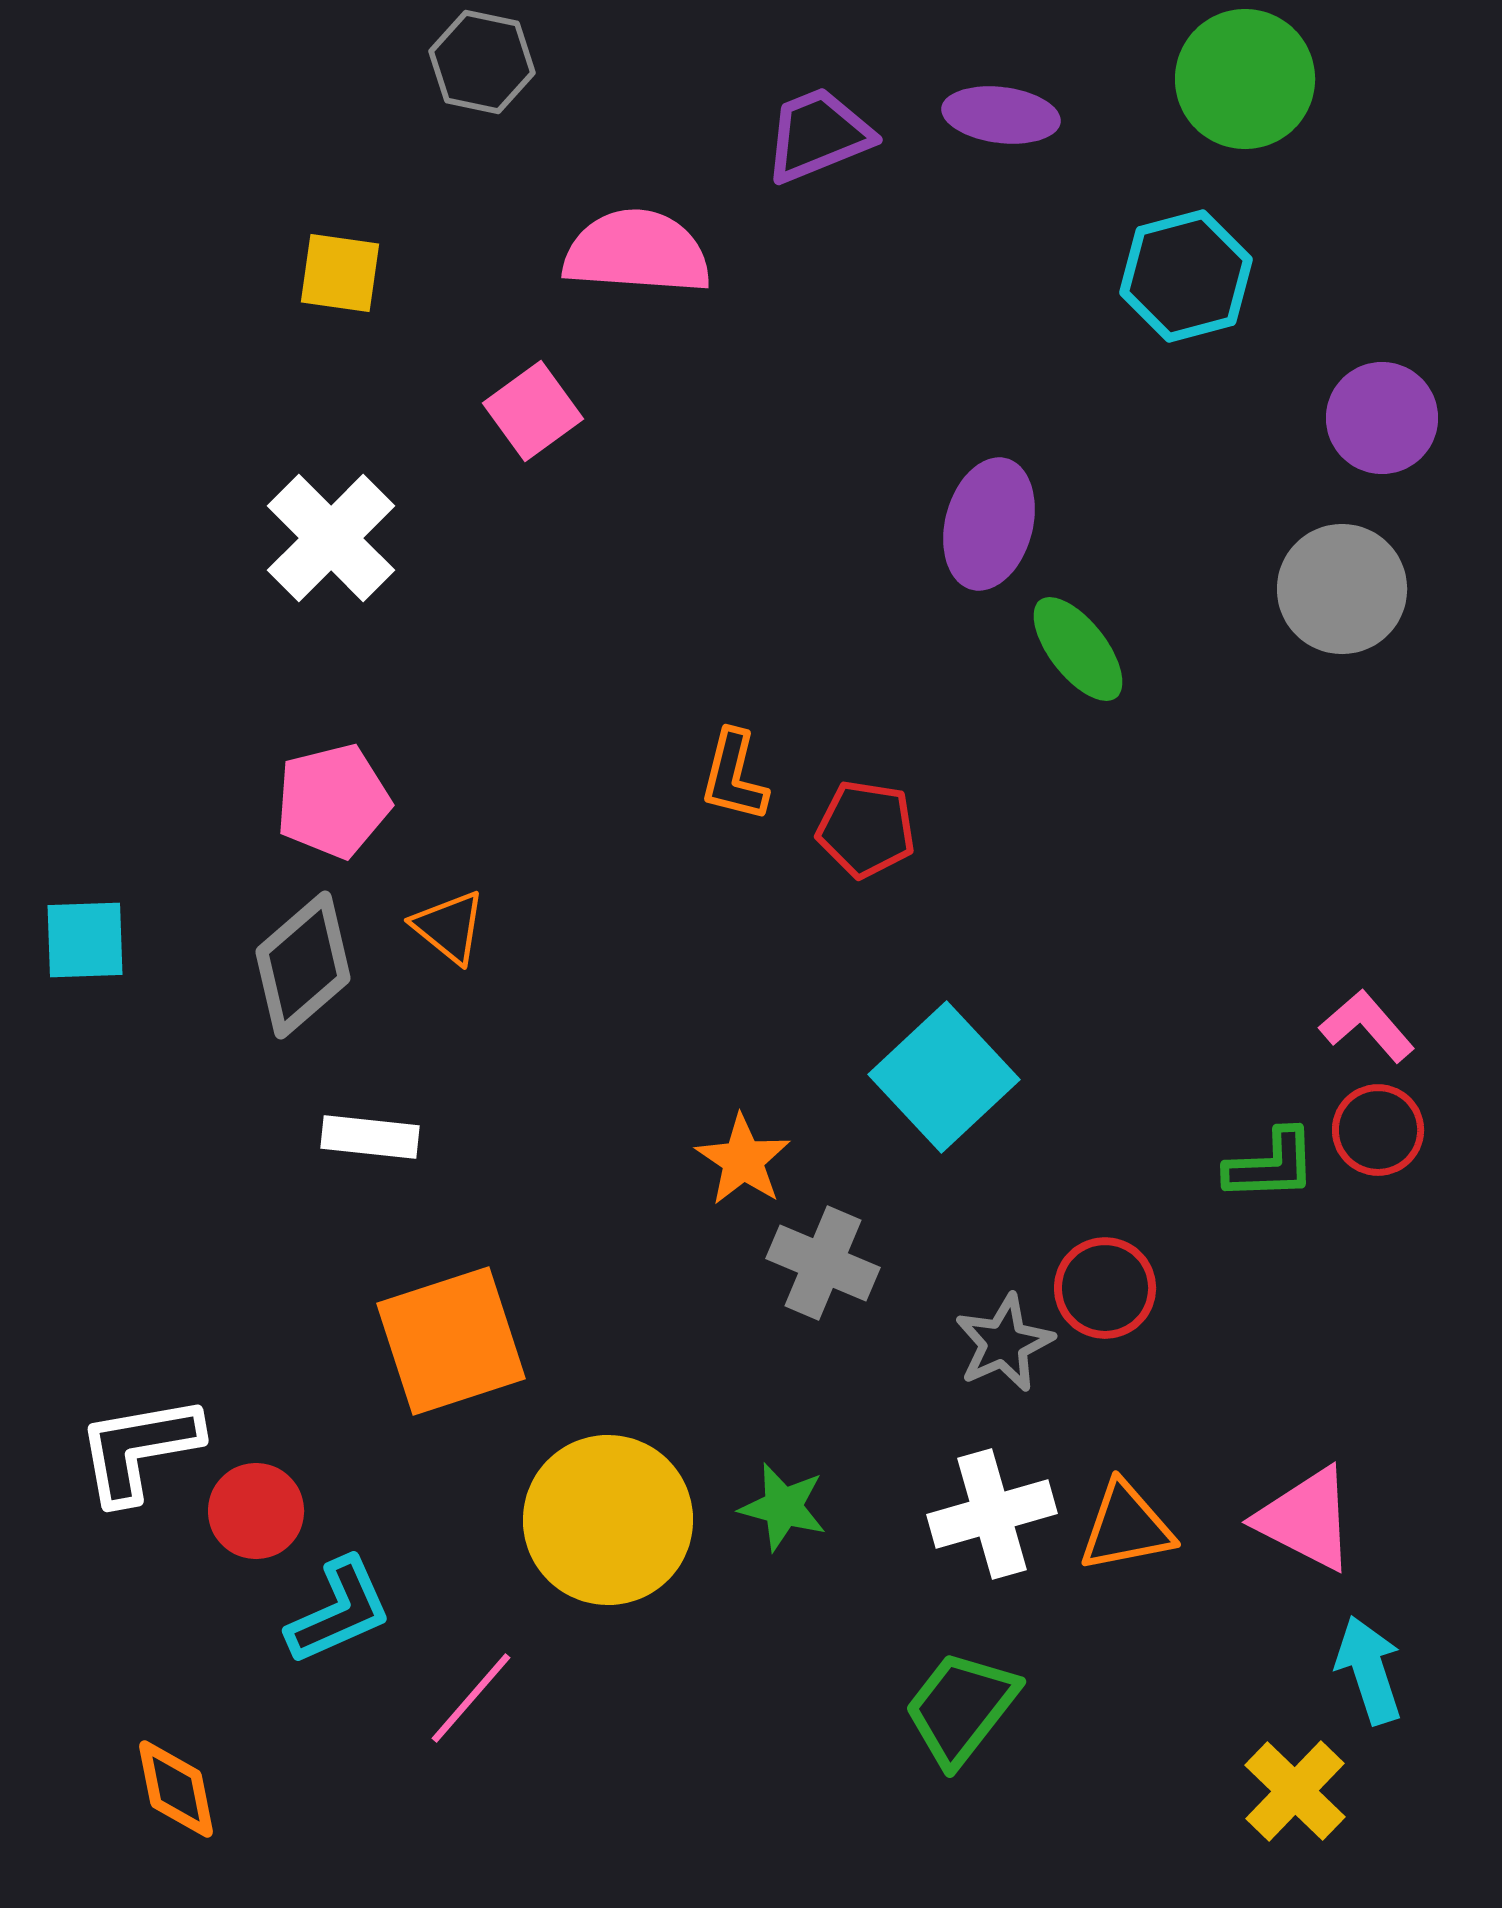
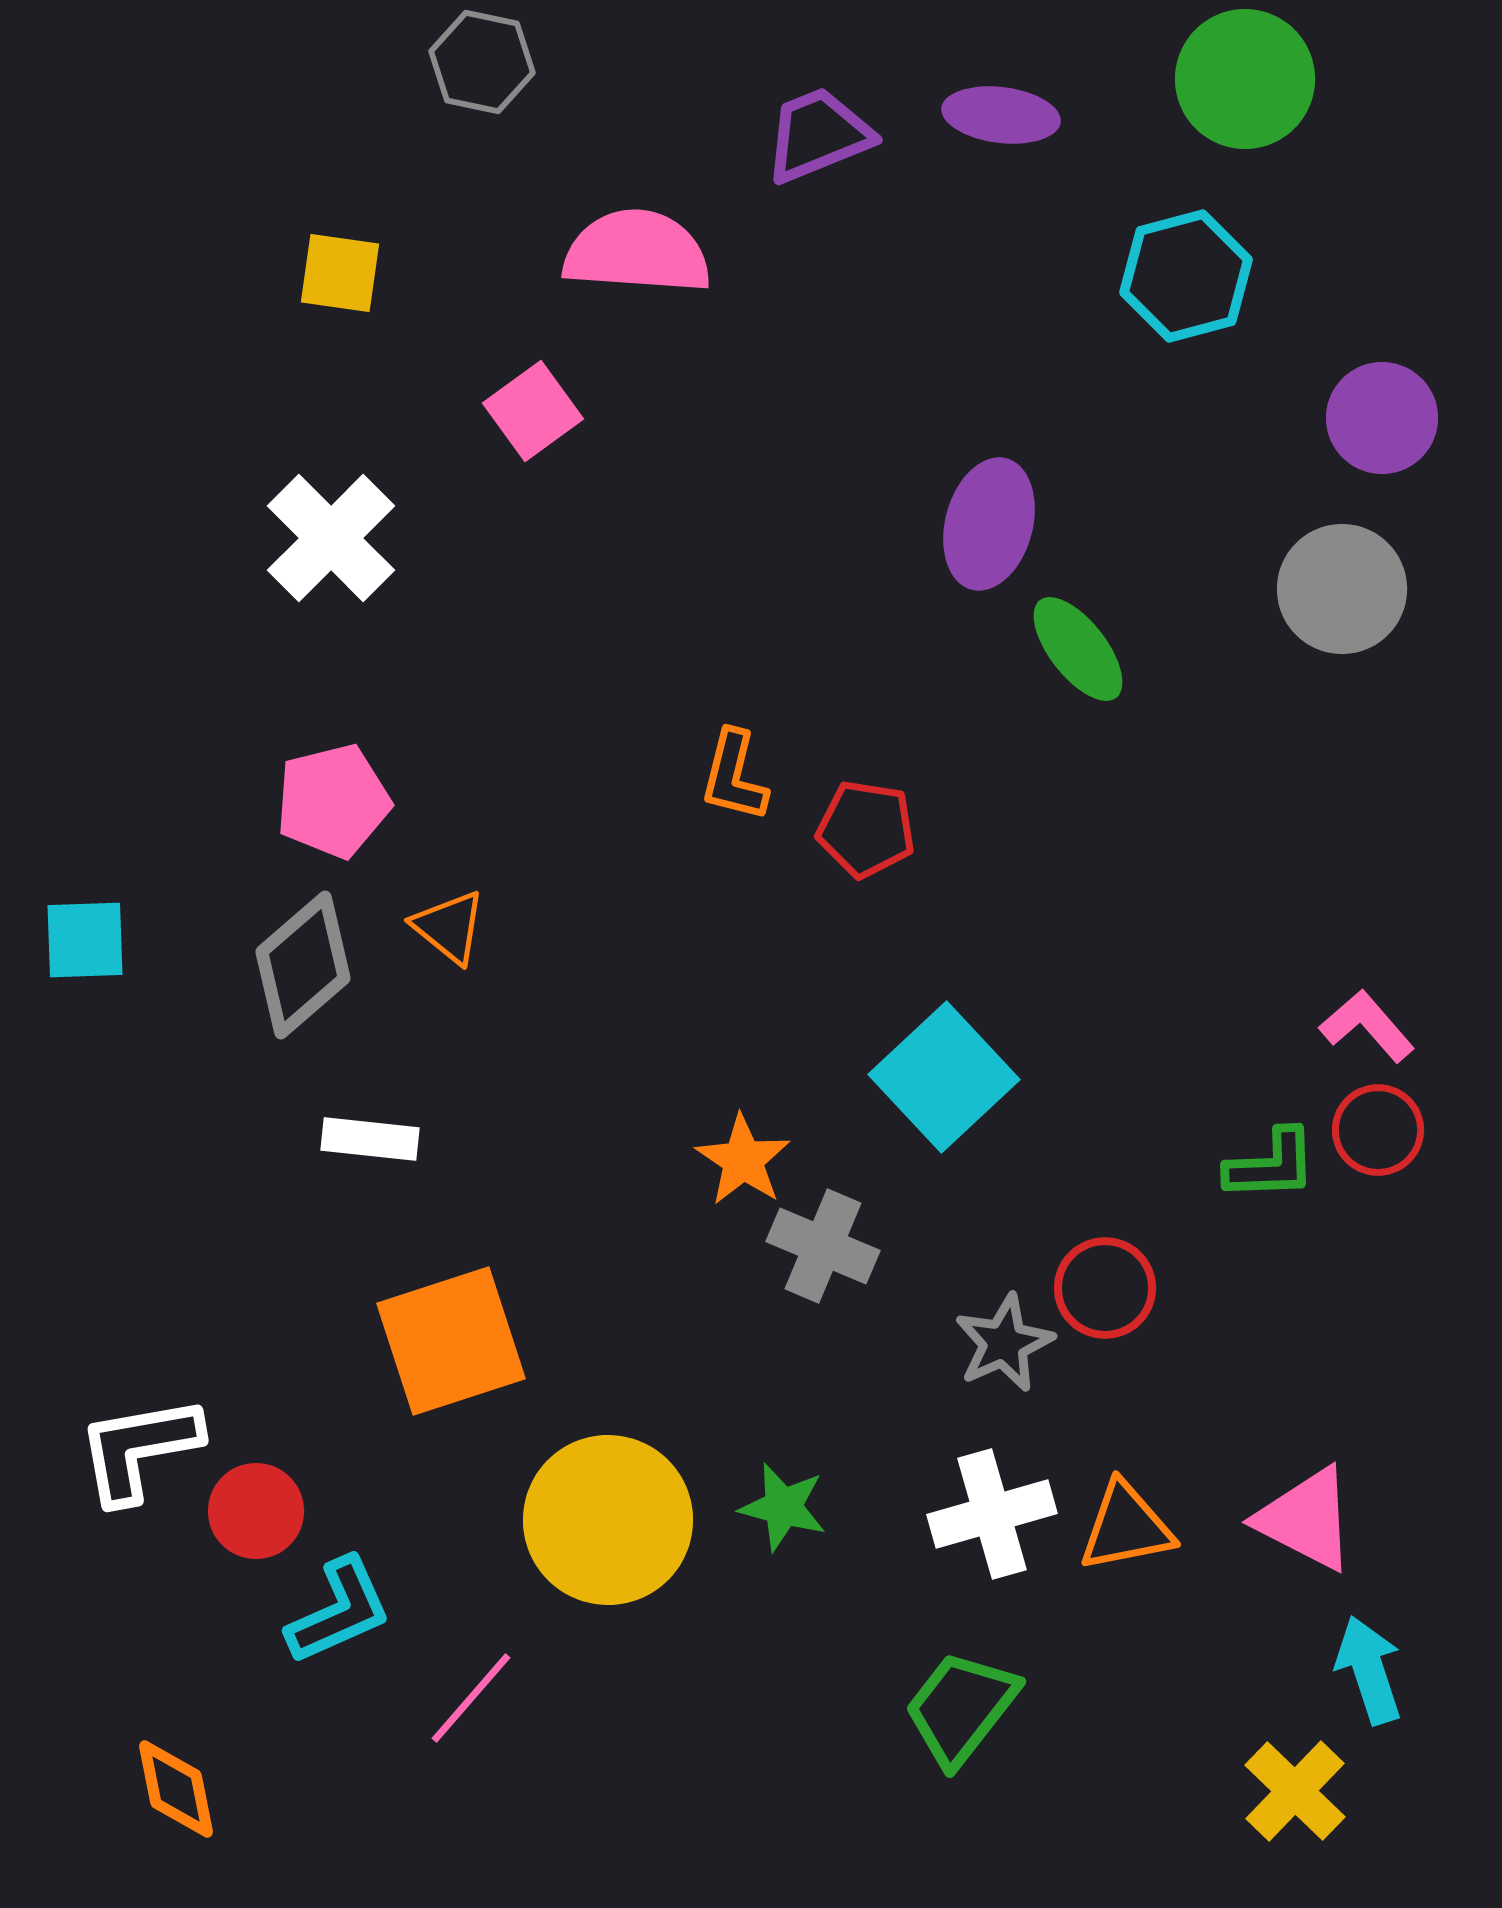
white rectangle at (370, 1137): moved 2 px down
gray cross at (823, 1263): moved 17 px up
